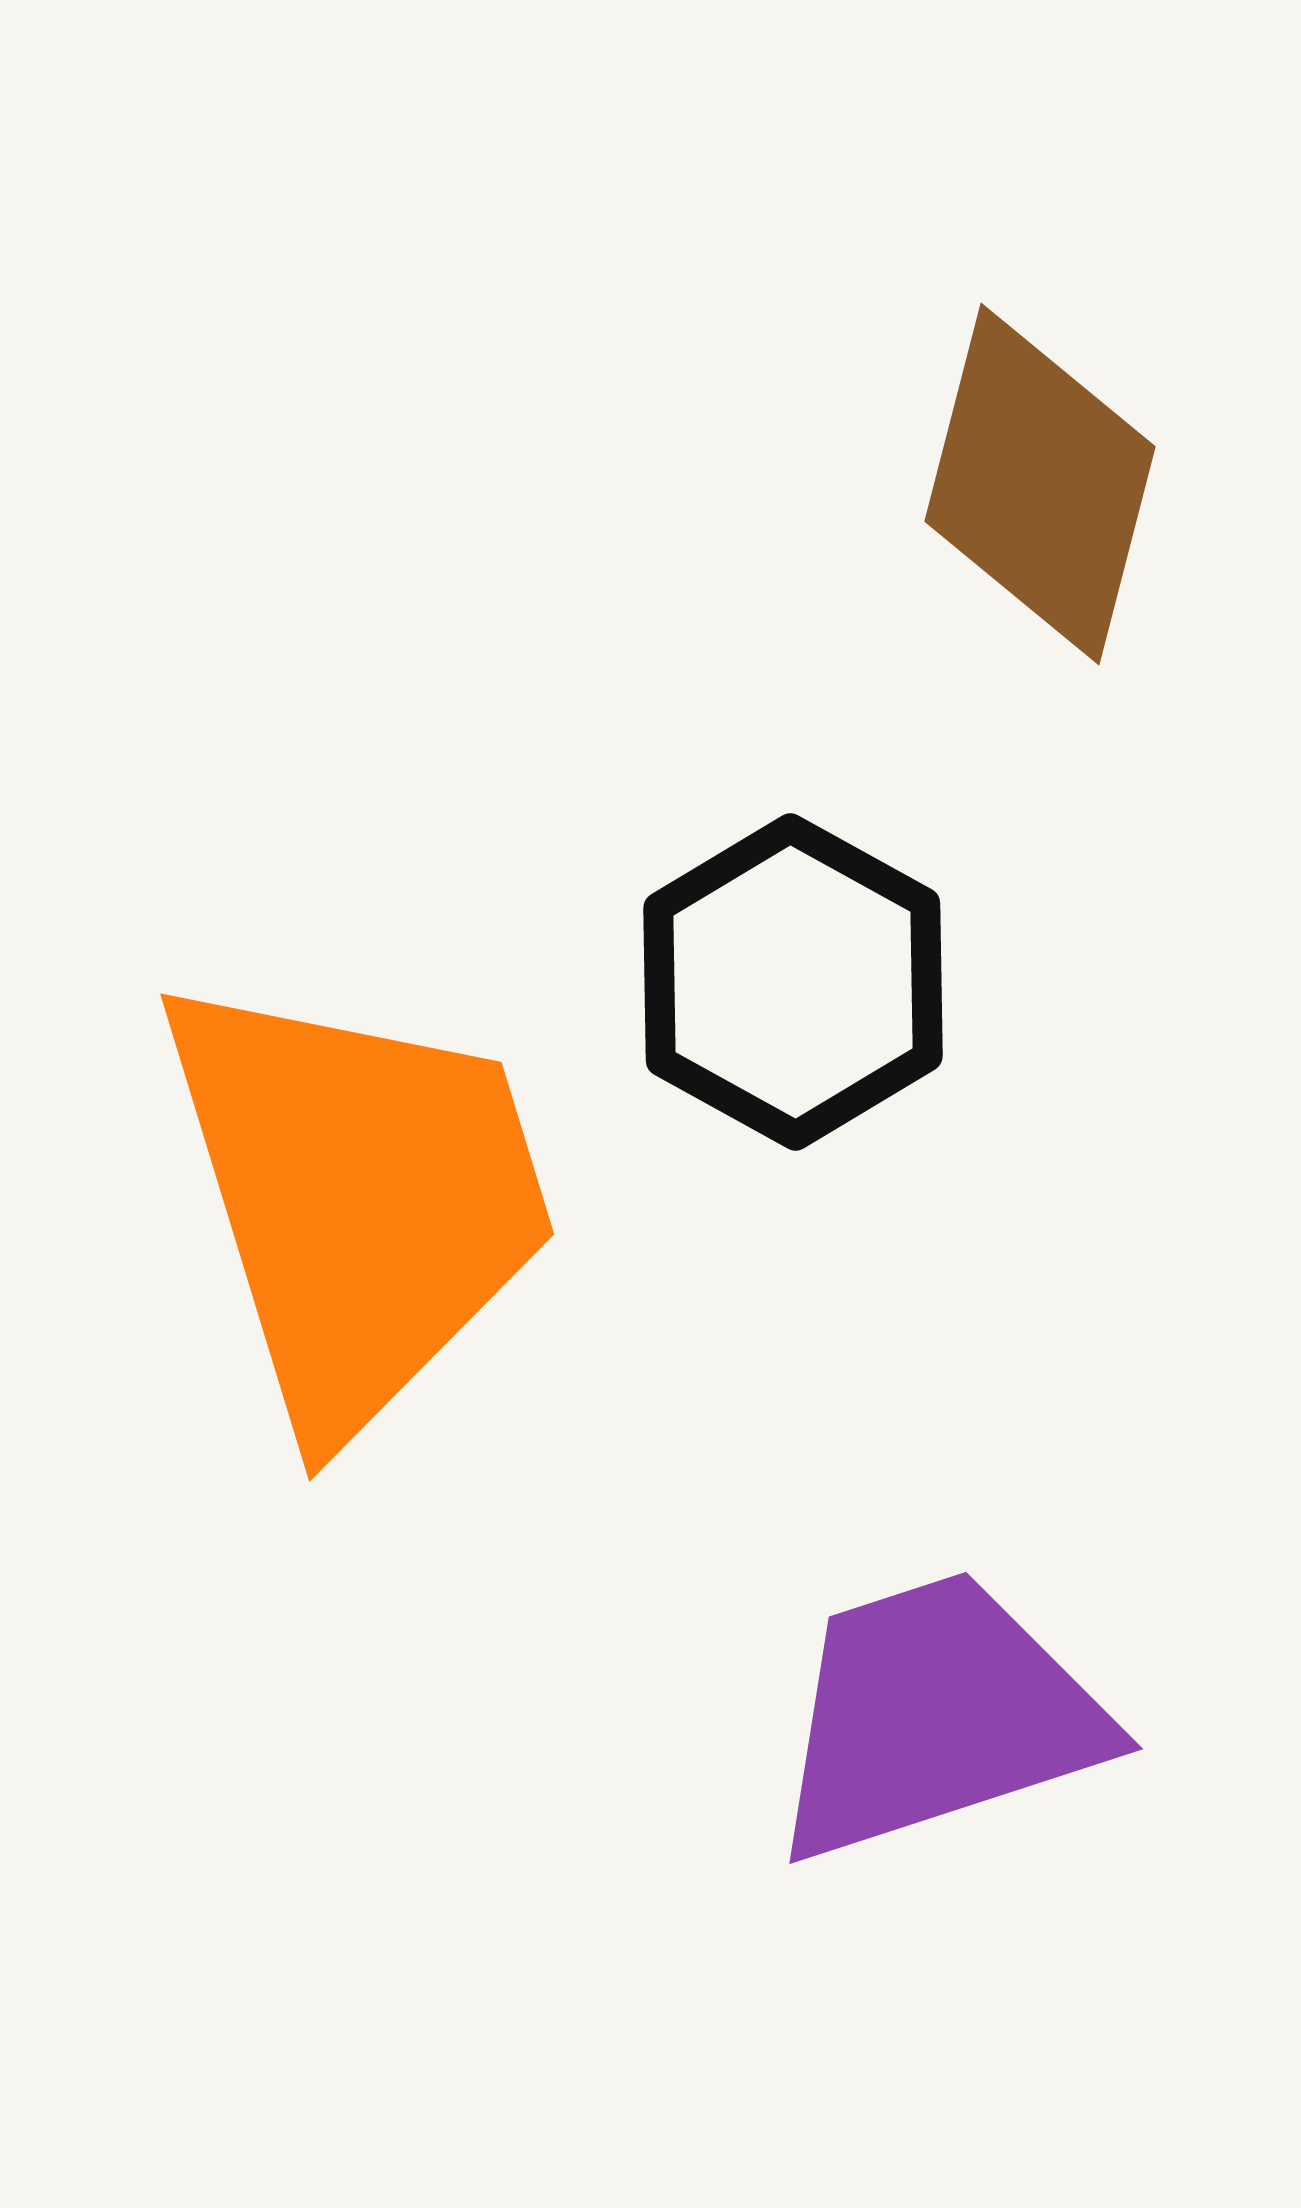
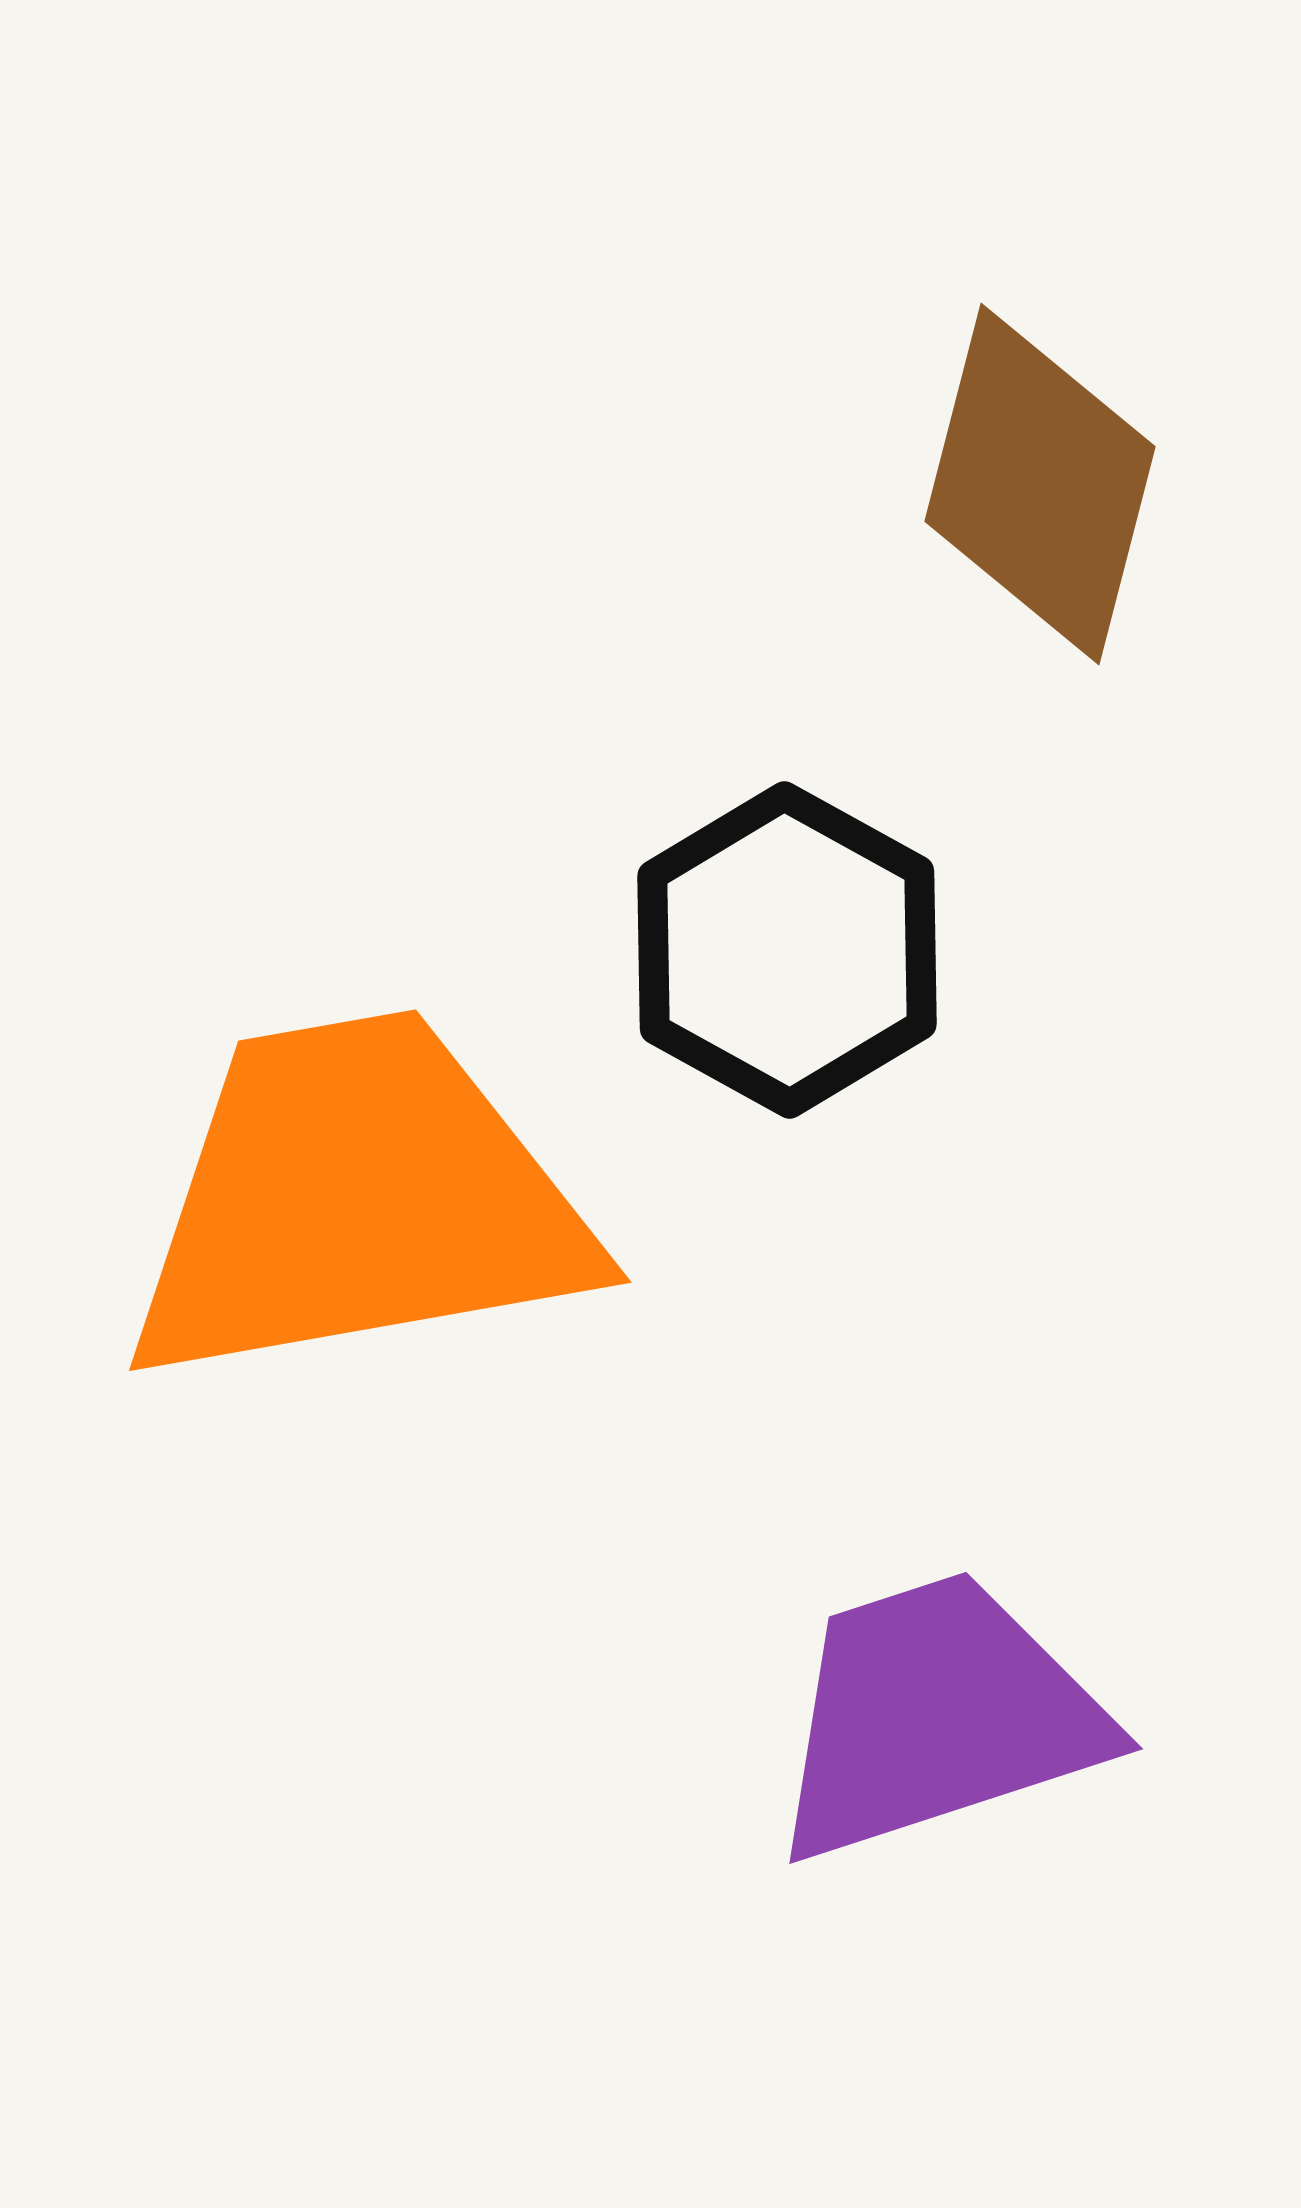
black hexagon: moved 6 px left, 32 px up
orange trapezoid: rotated 83 degrees counterclockwise
